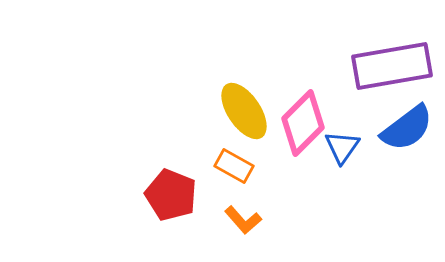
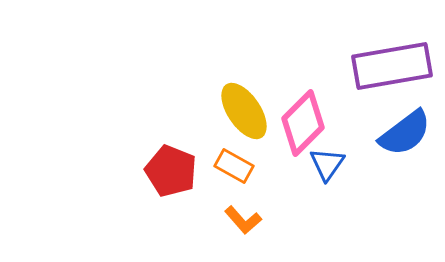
blue semicircle: moved 2 px left, 5 px down
blue triangle: moved 15 px left, 17 px down
red pentagon: moved 24 px up
